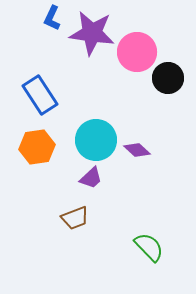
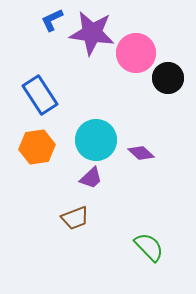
blue L-shape: moved 2 px down; rotated 40 degrees clockwise
pink circle: moved 1 px left, 1 px down
purple diamond: moved 4 px right, 3 px down
